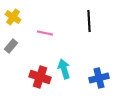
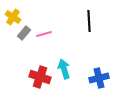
pink line: moved 1 px left, 1 px down; rotated 28 degrees counterclockwise
gray rectangle: moved 13 px right, 13 px up
